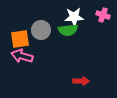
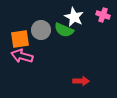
white star: rotated 30 degrees clockwise
green semicircle: moved 4 px left; rotated 30 degrees clockwise
